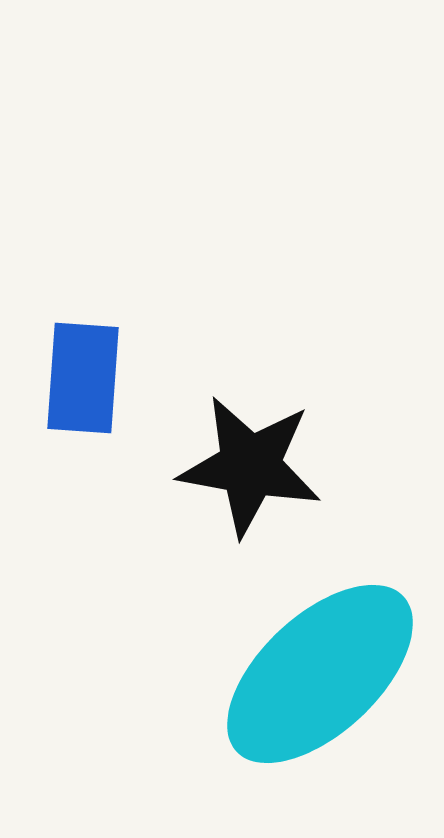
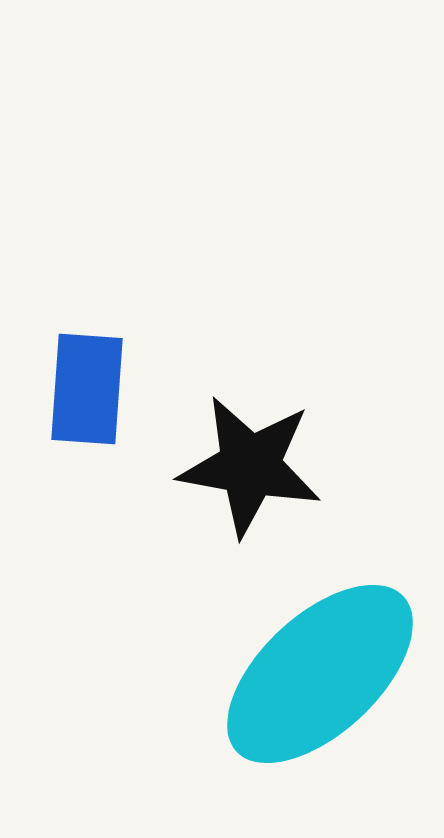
blue rectangle: moved 4 px right, 11 px down
